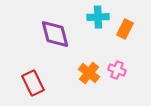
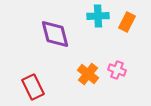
cyan cross: moved 1 px up
orange rectangle: moved 2 px right, 7 px up
orange cross: moved 1 px left, 1 px down
red rectangle: moved 4 px down
